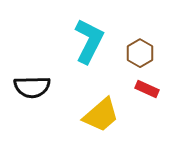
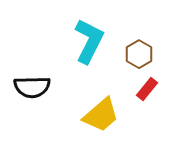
brown hexagon: moved 1 px left, 1 px down
red rectangle: rotated 75 degrees counterclockwise
